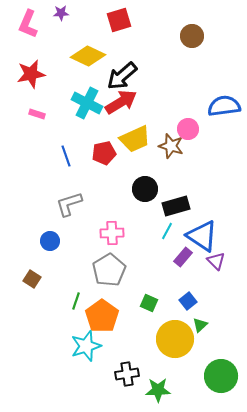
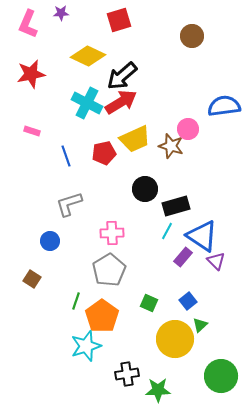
pink rectangle: moved 5 px left, 17 px down
